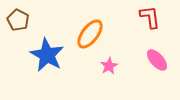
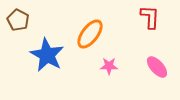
red L-shape: rotated 10 degrees clockwise
pink ellipse: moved 7 px down
pink star: rotated 30 degrees clockwise
